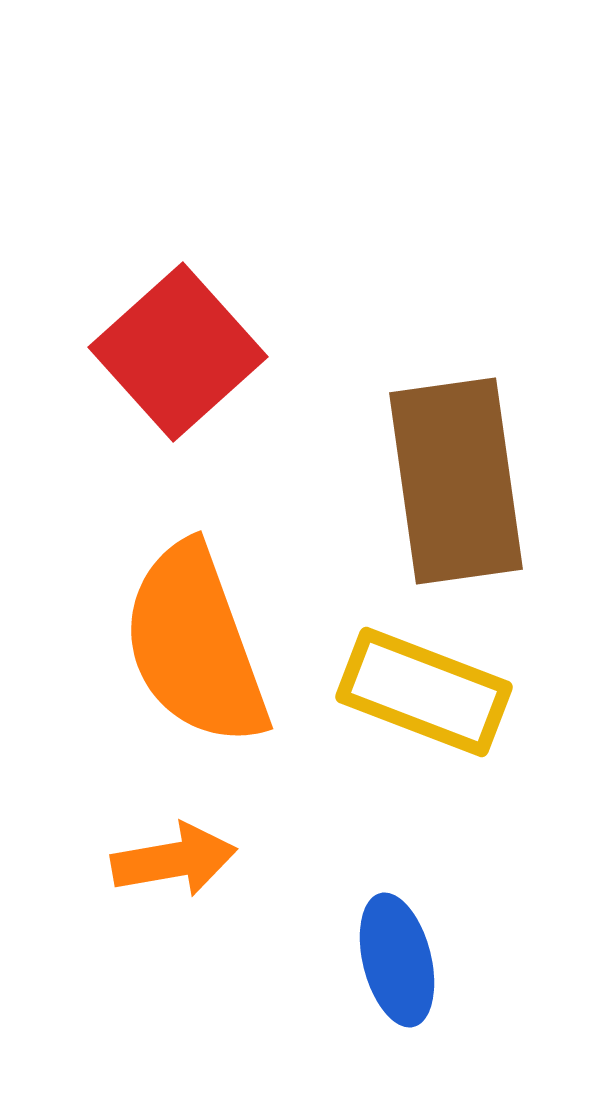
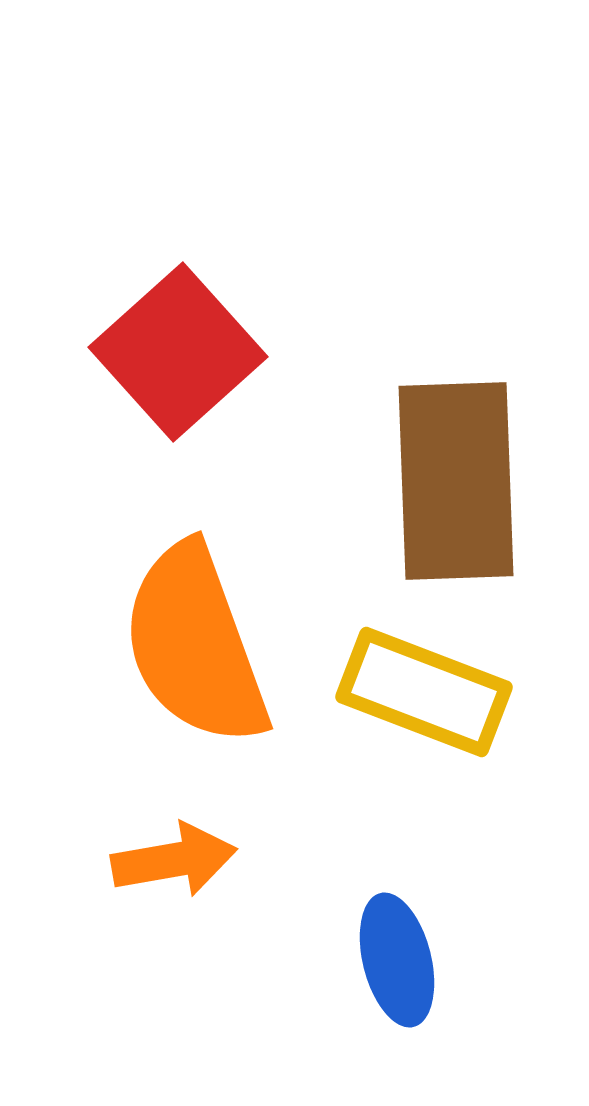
brown rectangle: rotated 6 degrees clockwise
